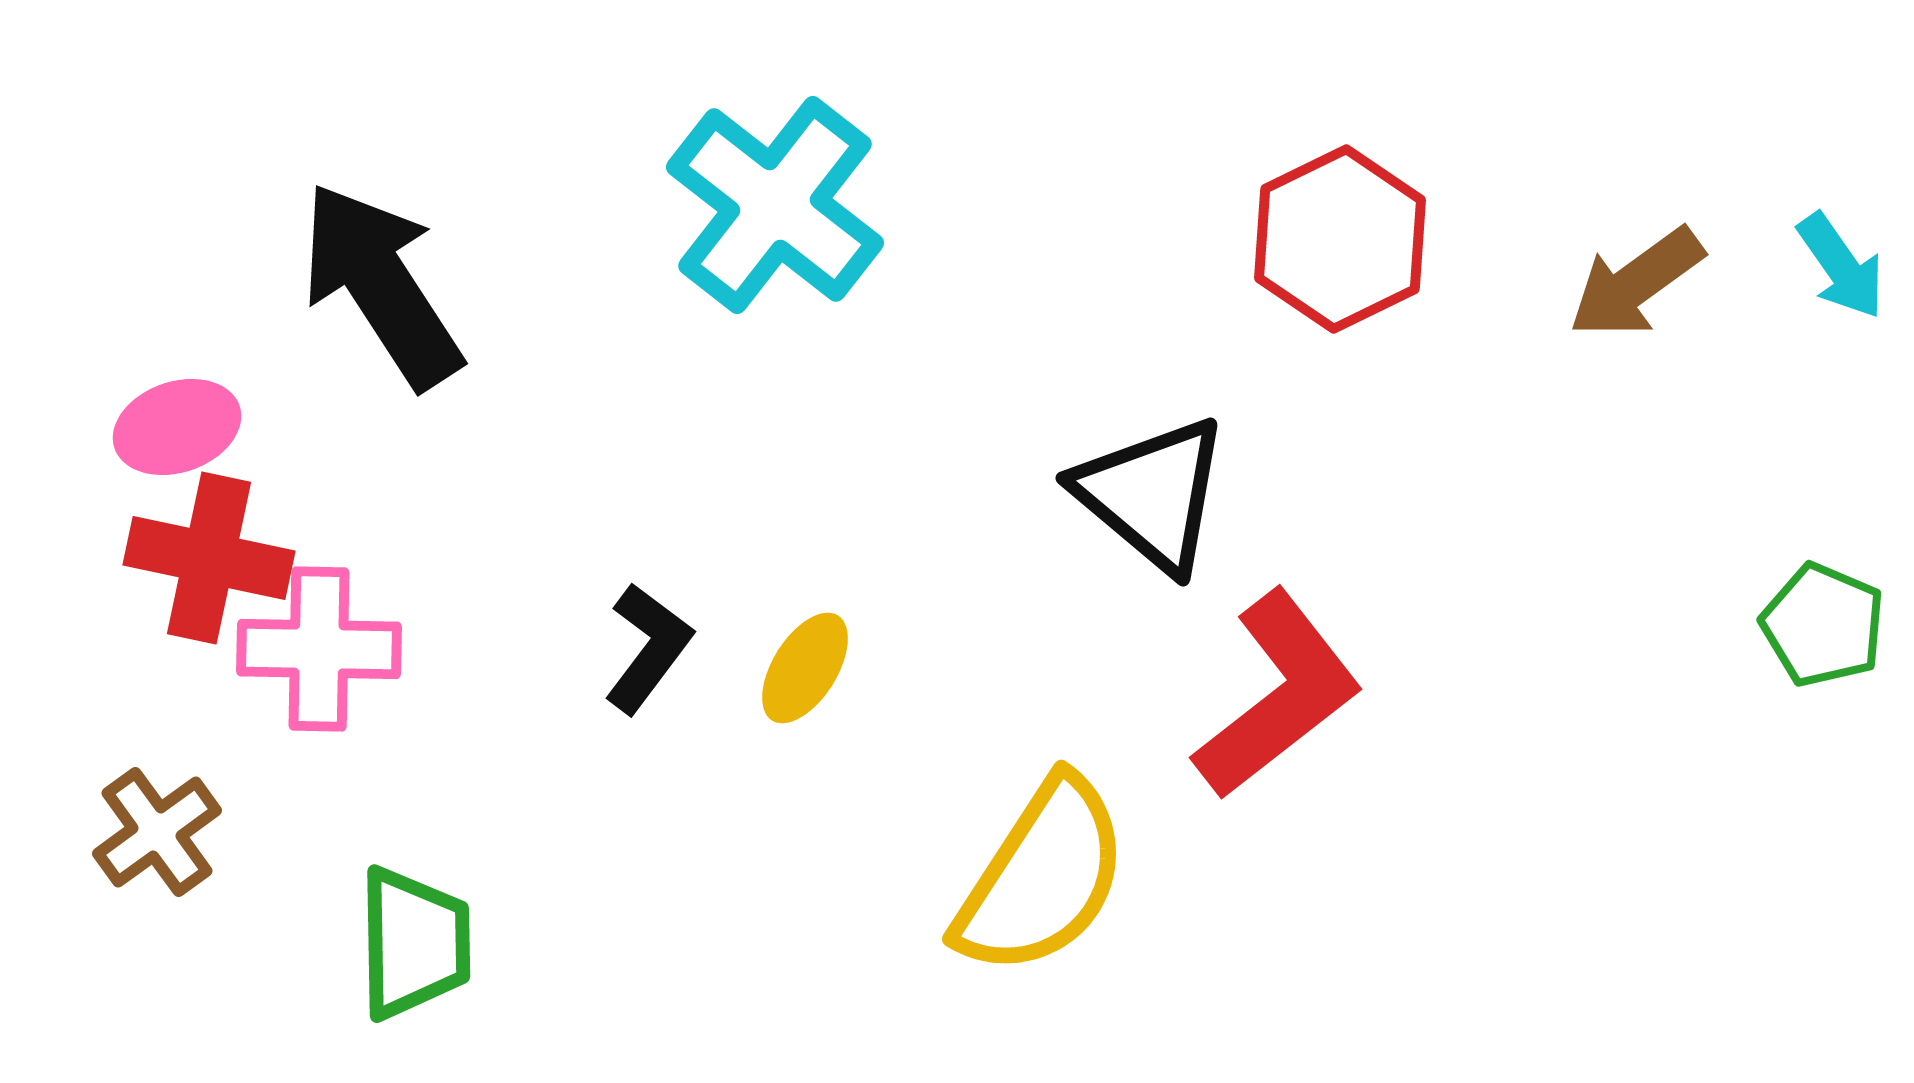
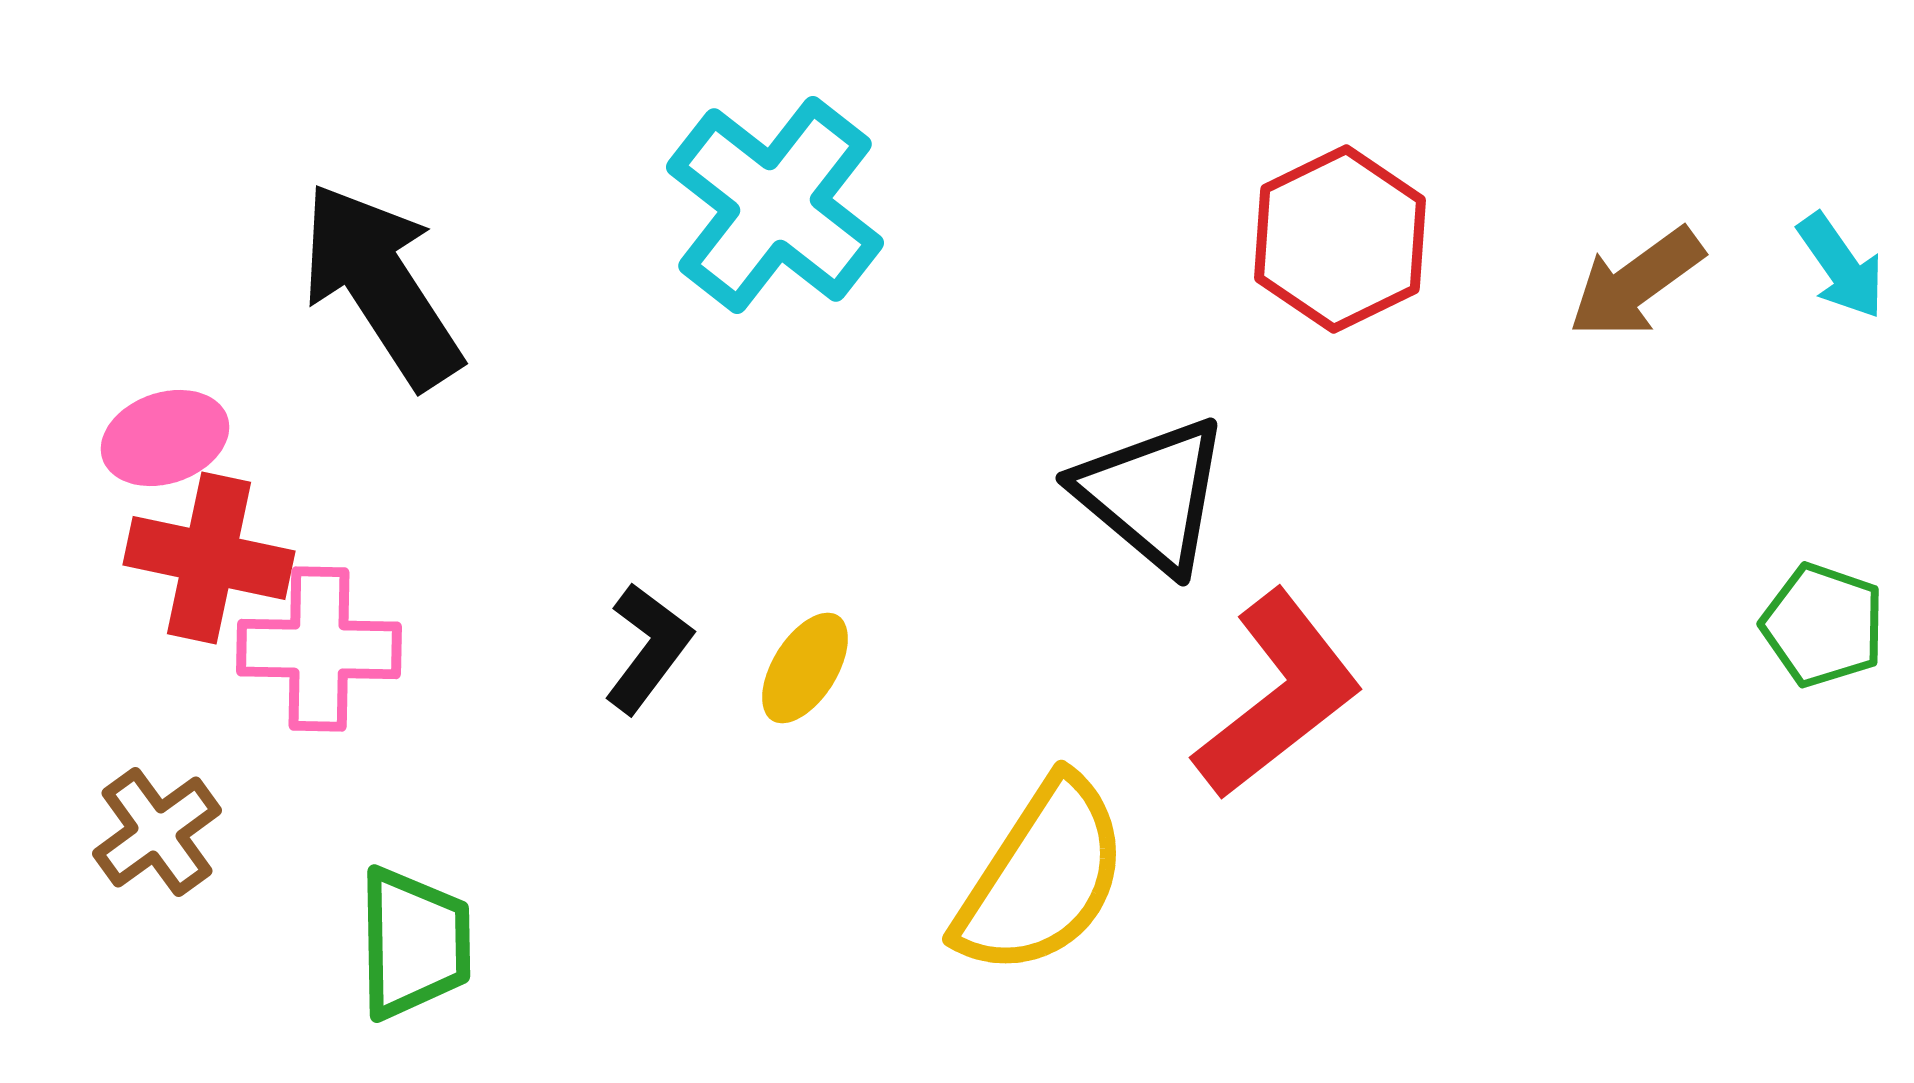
pink ellipse: moved 12 px left, 11 px down
green pentagon: rotated 4 degrees counterclockwise
